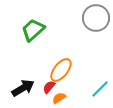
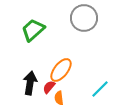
gray circle: moved 12 px left
black arrow: moved 7 px right, 5 px up; rotated 50 degrees counterclockwise
orange semicircle: rotated 64 degrees counterclockwise
